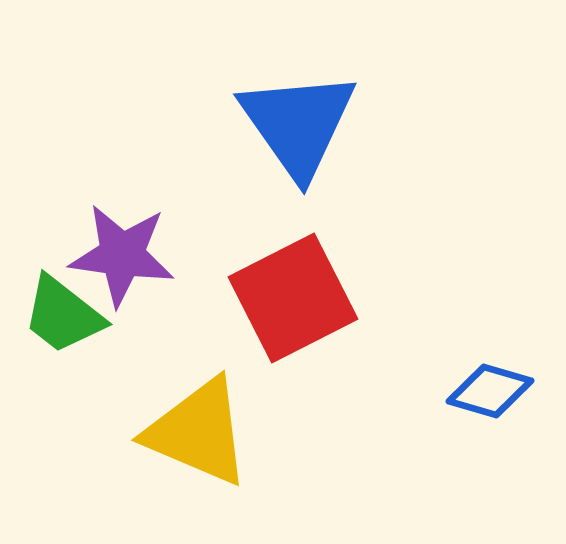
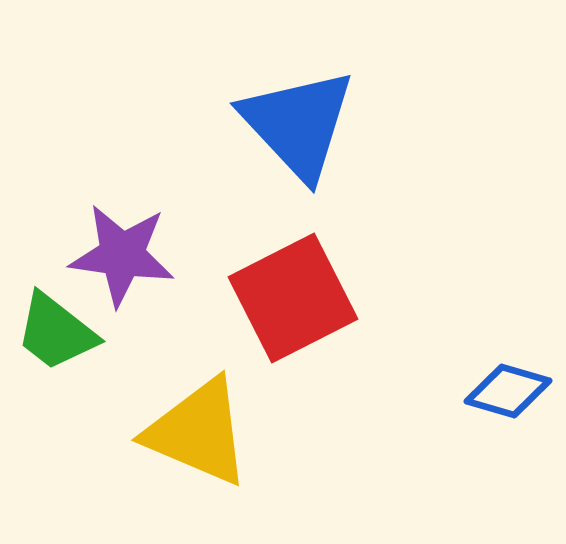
blue triangle: rotated 8 degrees counterclockwise
green trapezoid: moved 7 px left, 17 px down
blue diamond: moved 18 px right
